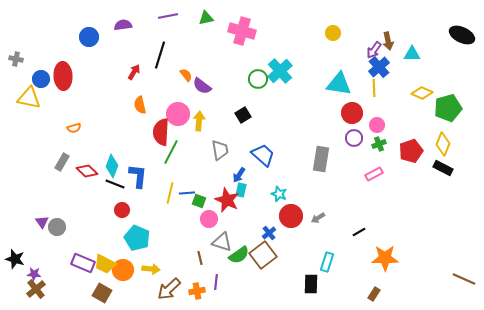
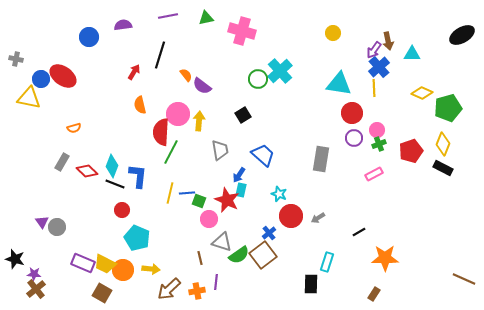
black ellipse at (462, 35): rotated 55 degrees counterclockwise
red ellipse at (63, 76): rotated 52 degrees counterclockwise
pink circle at (377, 125): moved 5 px down
